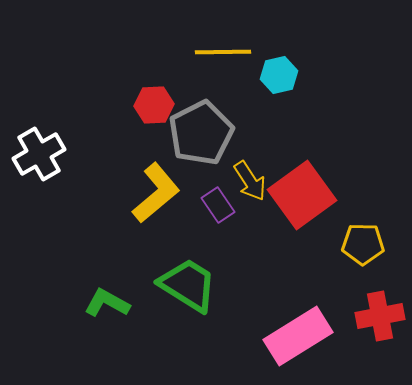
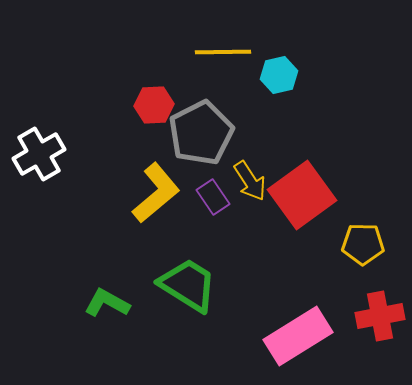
purple rectangle: moved 5 px left, 8 px up
